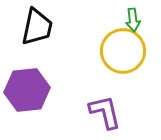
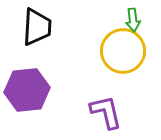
black trapezoid: rotated 9 degrees counterclockwise
purple L-shape: moved 1 px right
